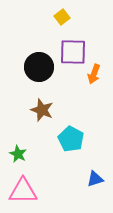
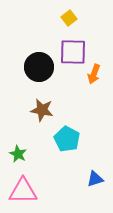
yellow square: moved 7 px right, 1 px down
brown star: rotated 10 degrees counterclockwise
cyan pentagon: moved 4 px left
